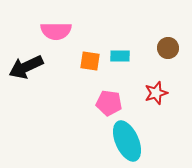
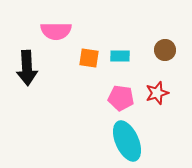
brown circle: moved 3 px left, 2 px down
orange square: moved 1 px left, 3 px up
black arrow: moved 1 px right, 1 px down; rotated 68 degrees counterclockwise
red star: moved 1 px right
pink pentagon: moved 12 px right, 5 px up
